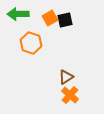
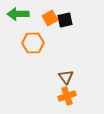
orange hexagon: moved 2 px right; rotated 20 degrees counterclockwise
brown triangle: rotated 35 degrees counterclockwise
orange cross: moved 3 px left, 1 px down; rotated 30 degrees clockwise
